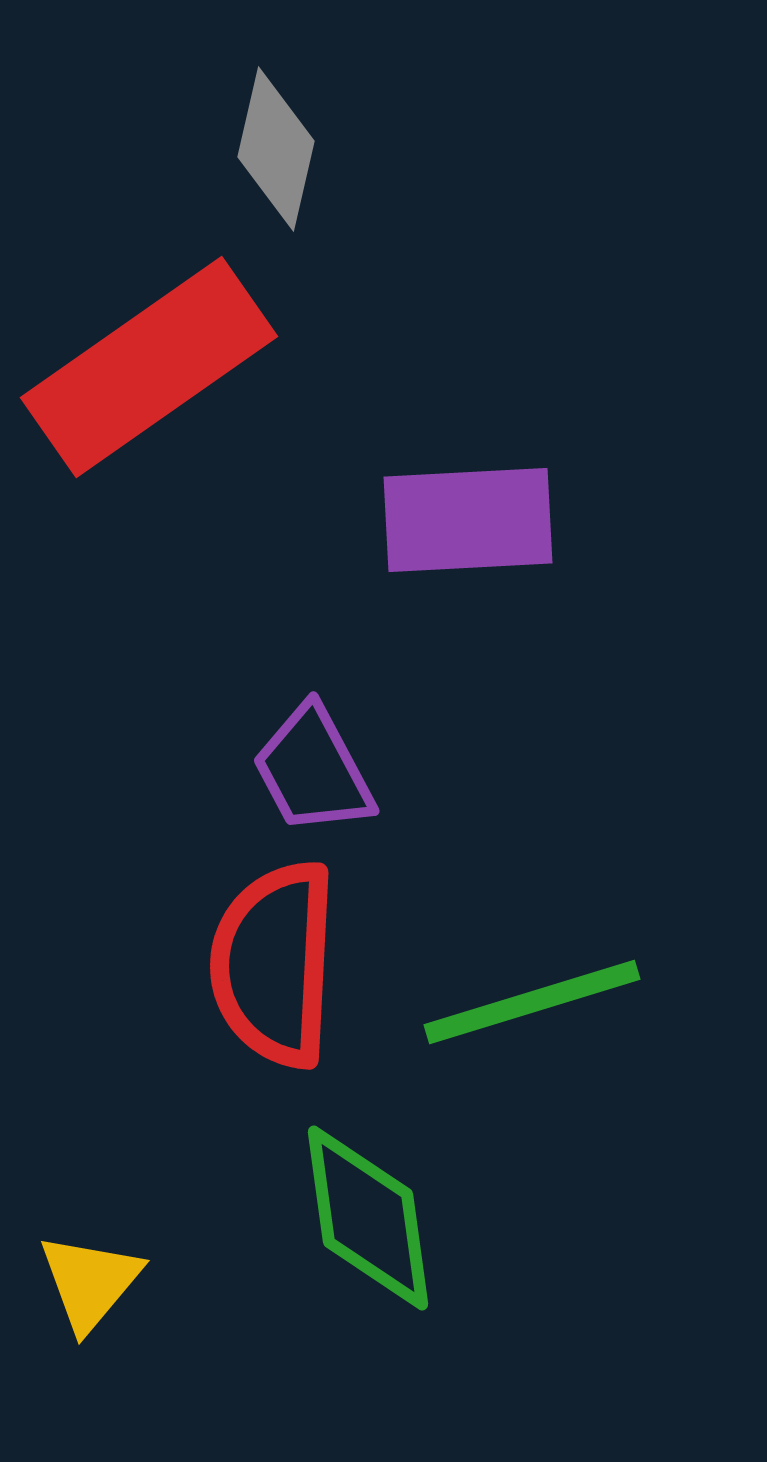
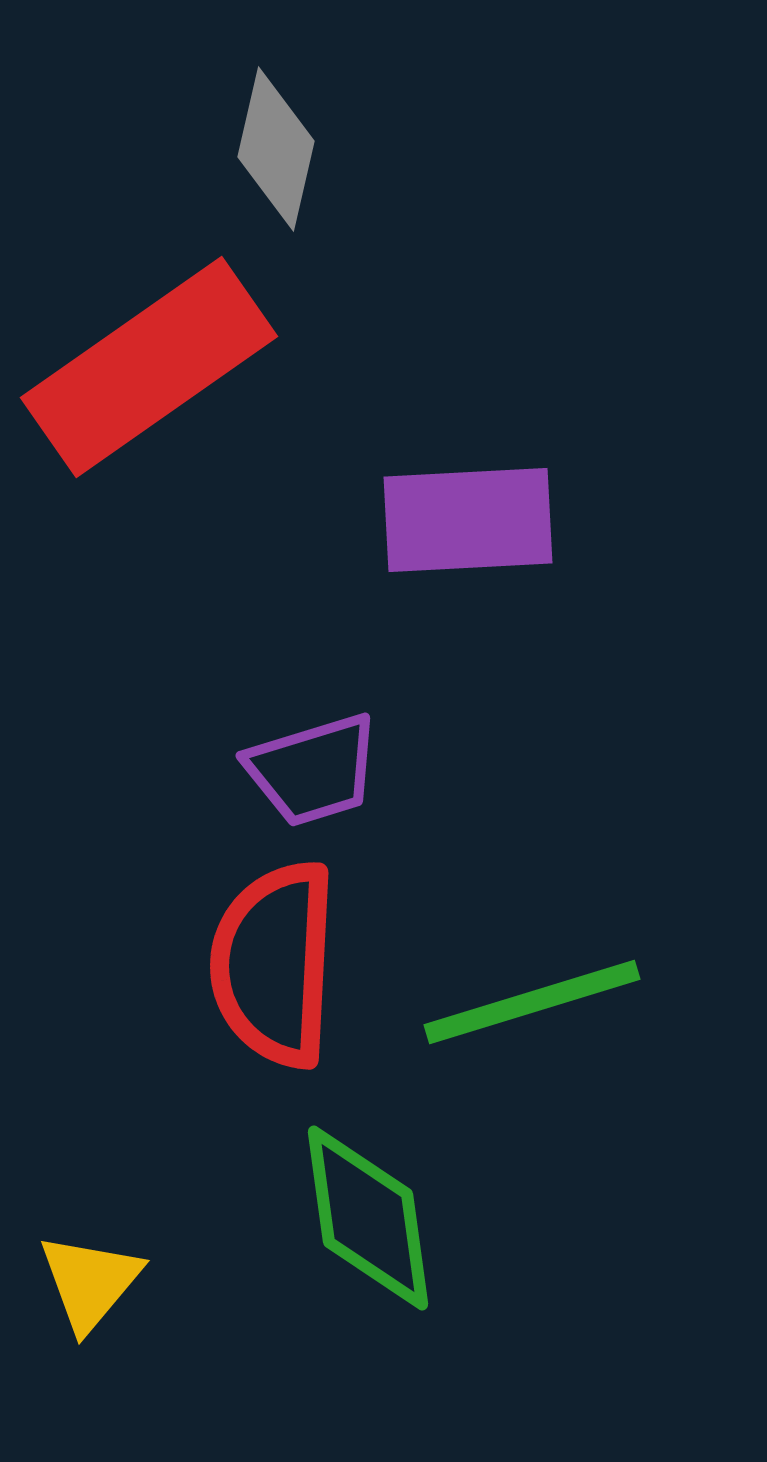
purple trapezoid: rotated 79 degrees counterclockwise
